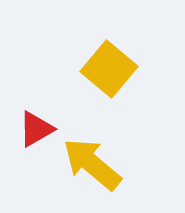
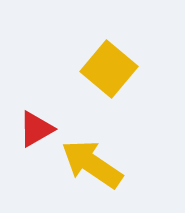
yellow arrow: rotated 6 degrees counterclockwise
